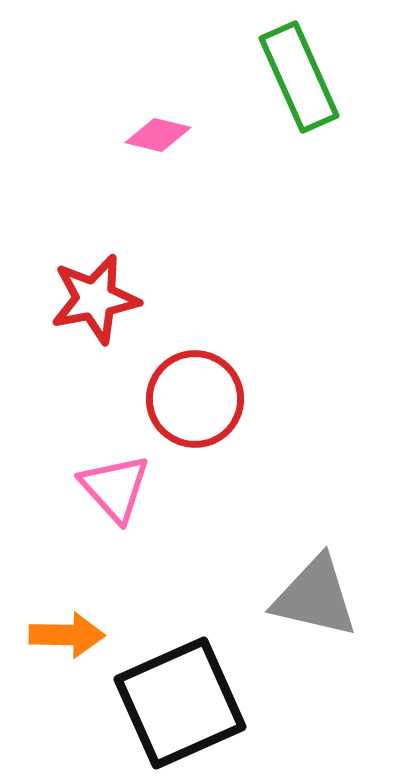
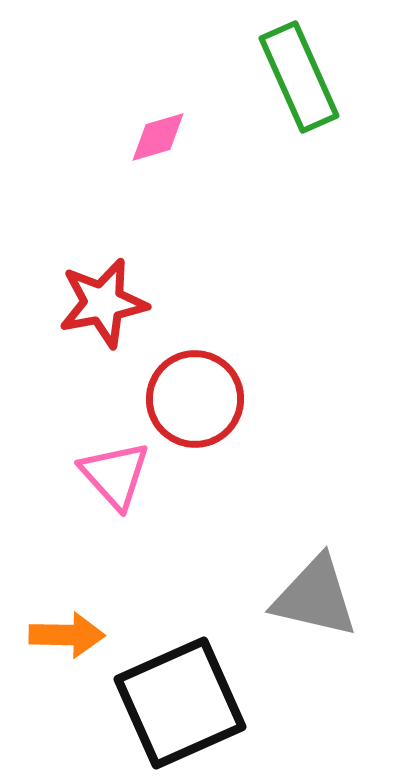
pink diamond: moved 2 px down; rotated 30 degrees counterclockwise
red star: moved 8 px right, 4 px down
pink triangle: moved 13 px up
